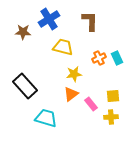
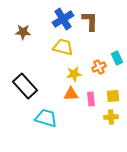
blue cross: moved 14 px right
orange cross: moved 9 px down
orange triangle: rotated 35 degrees clockwise
pink rectangle: moved 5 px up; rotated 32 degrees clockwise
